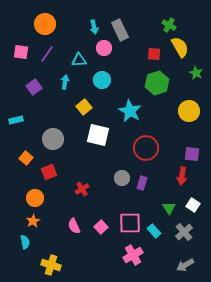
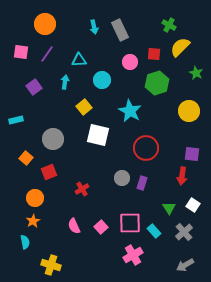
yellow semicircle at (180, 47): rotated 105 degrees counterclockwise
pink circle at (104, 48): moved 26 px right, 14 px down
